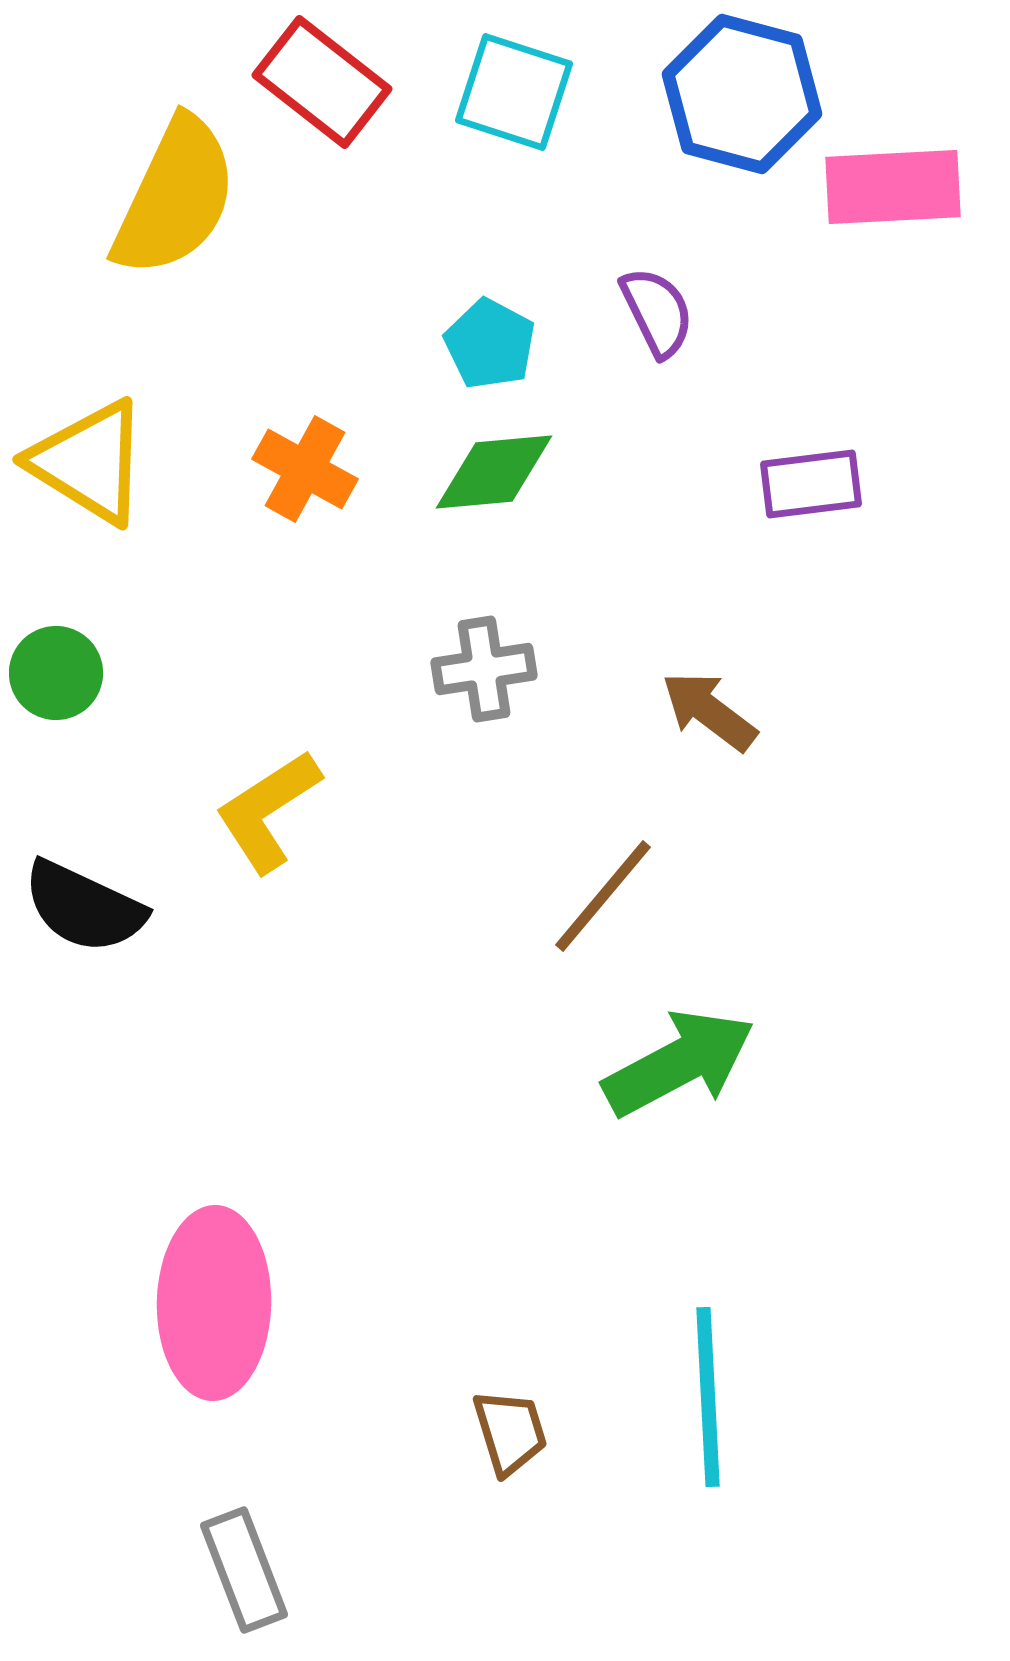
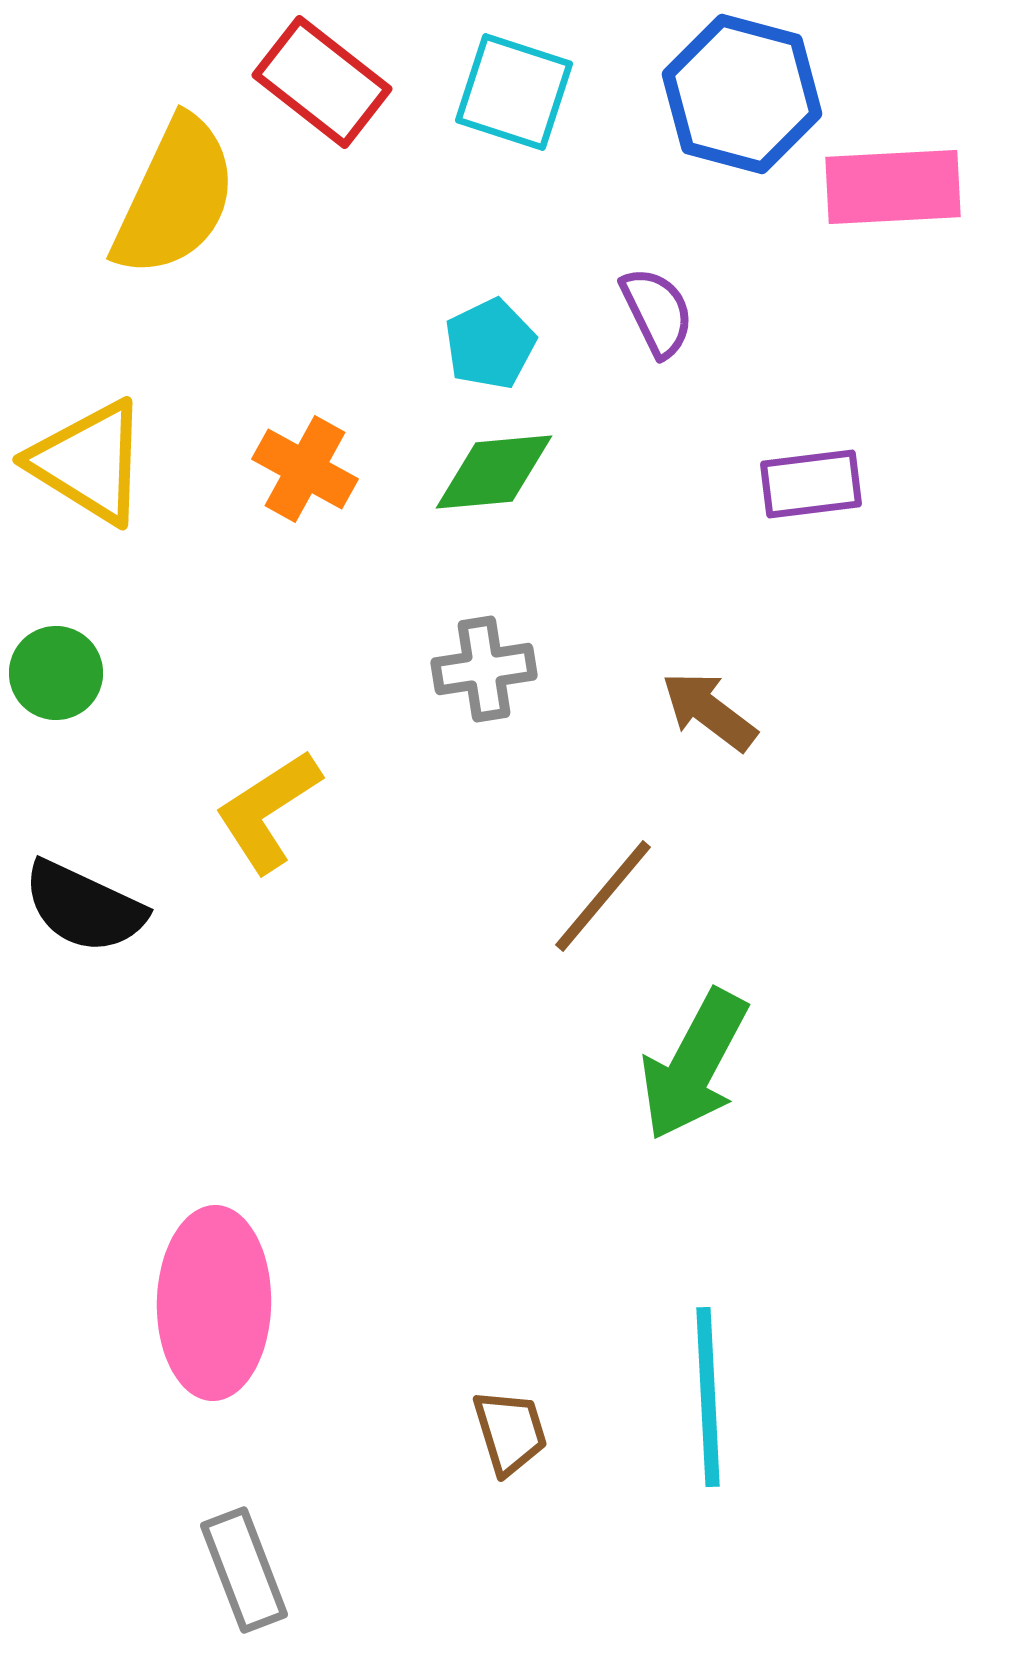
cyan pentagon: rotated 18 degrees clockwise
green arrow: moved 15 px right, 2 px down; rotated 146 degrees clockwise
